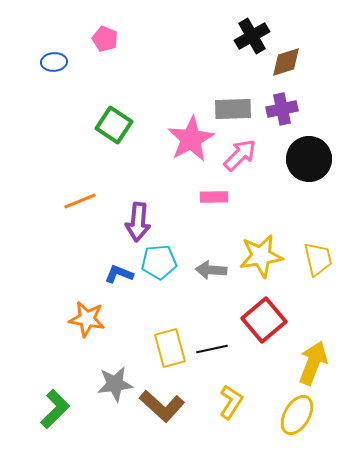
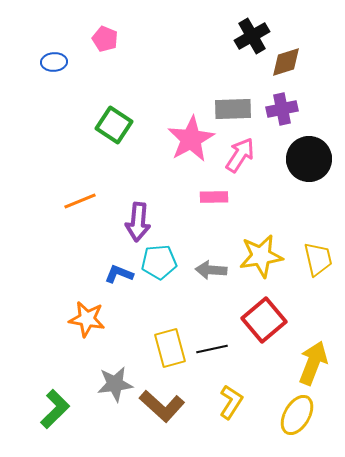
pink arrow: rotated 12 degrees counterclockwise
